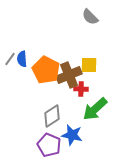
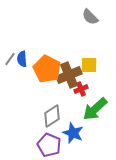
orange pentagon: moved 1 px right, 1 px up
red cross: rotated 24 degrees counterclockwise
blue star: moved 1 px right, 2 px up; rotated 10 degrees clockwise
